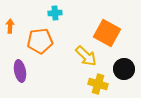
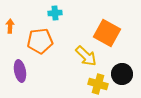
black circle: moved 2 px left, 5 px down
